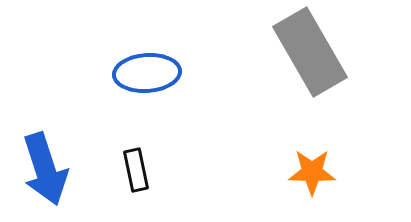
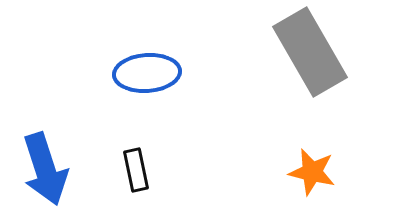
orange star: rotated 12 degrees clockwise
